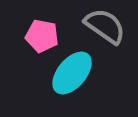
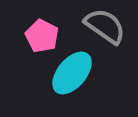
pink pentagon: rotated 16 degrees clockwise
